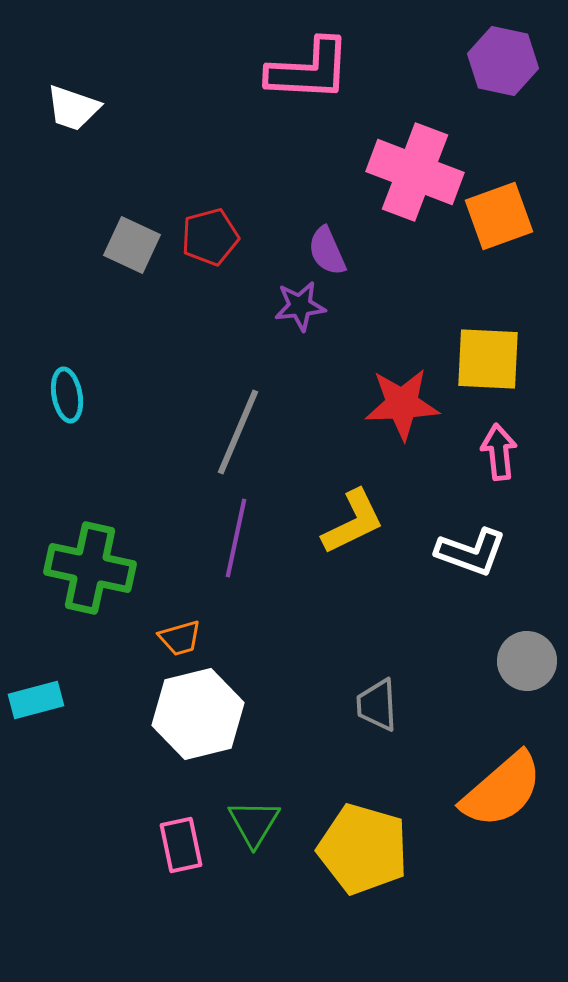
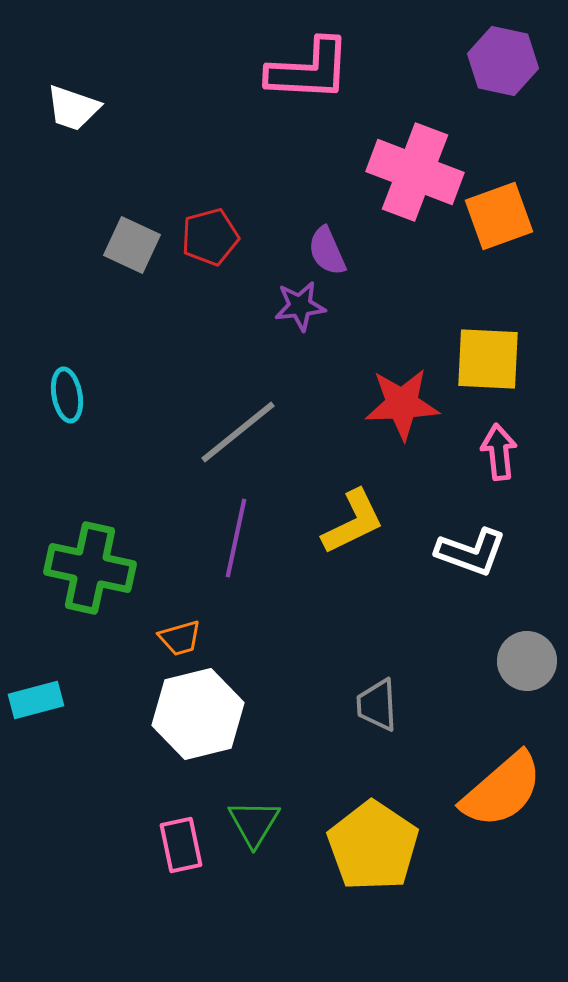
gray line: rotated 28 degrees clockwise
yellow pentagon: moved 10 px right, 3 px up; rotated 18 degrees clockwise
